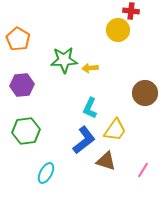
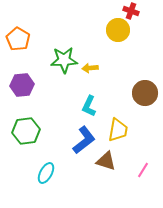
red cross: rotated 14 degrees clockwise
cyan L-shape: moved 1 px left, 2 px up
yellow trapezoid: moved 3 px right; rotated 25 degrees counterclockwise
